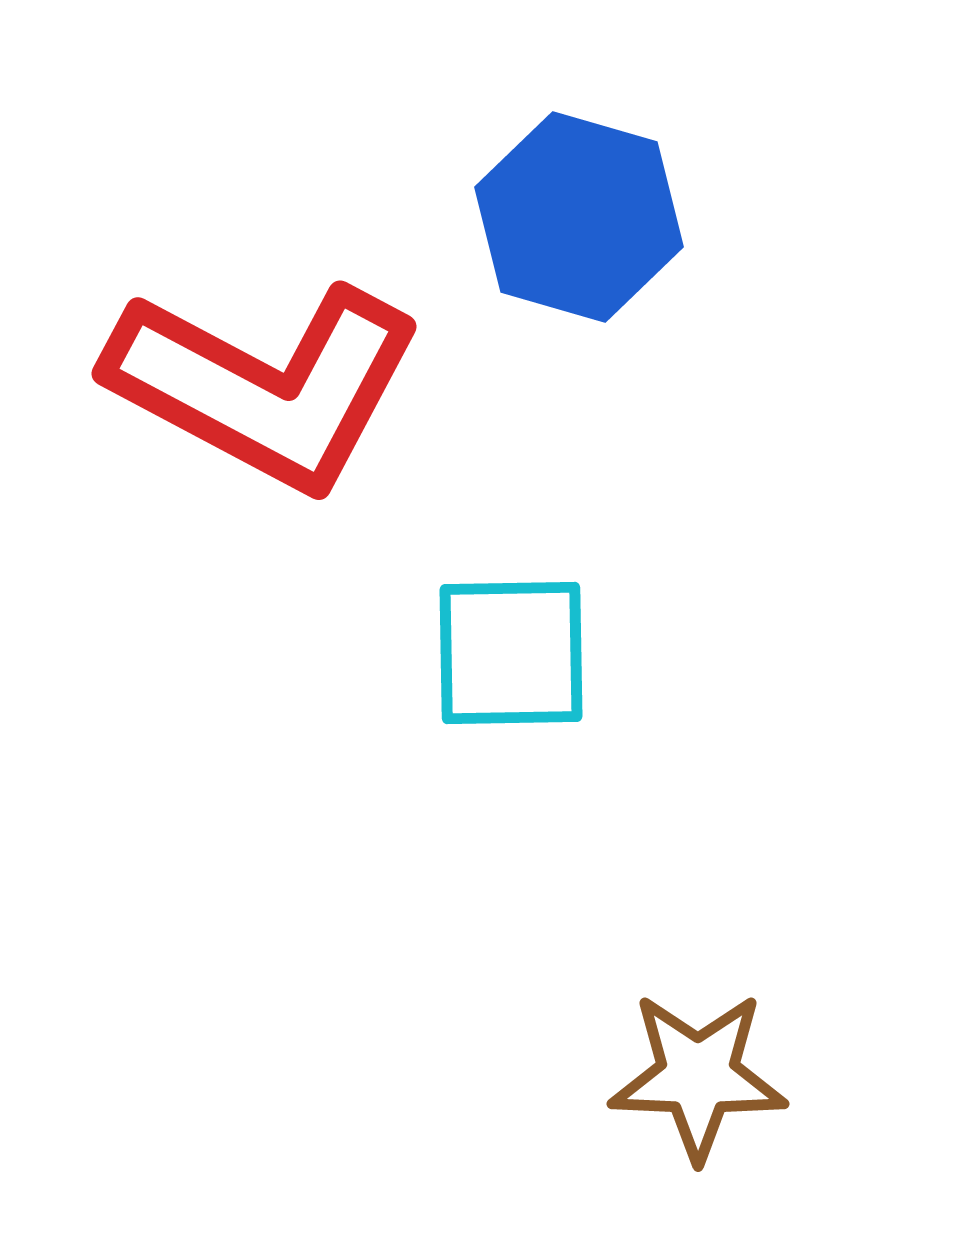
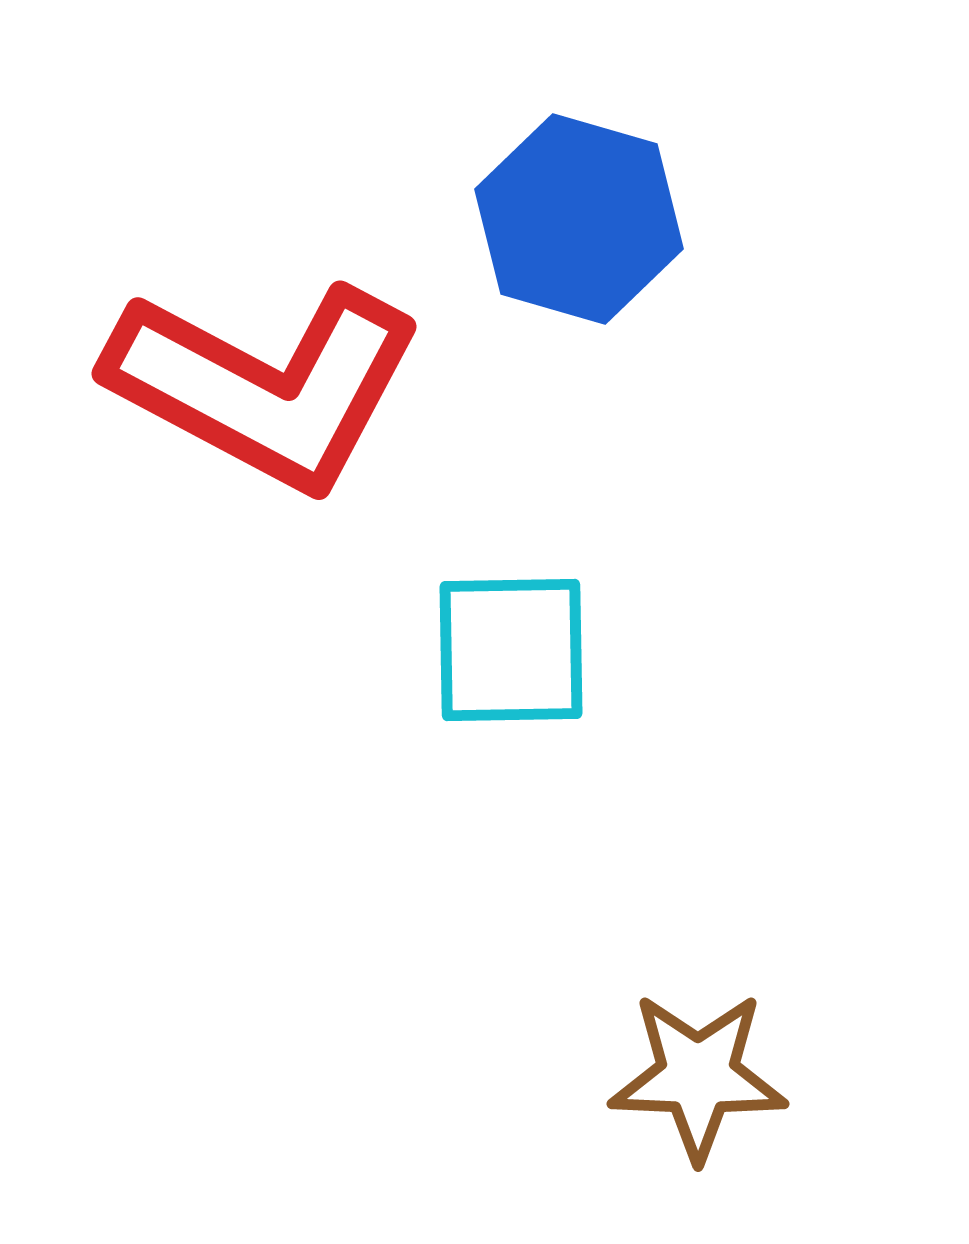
blue hexagon: moved 2 px down
cyan square: moved 3 px up
